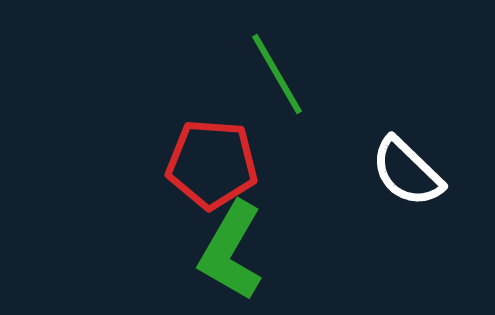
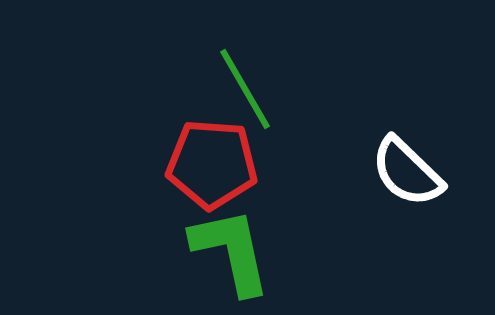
green line: moved 32 px left, 15 px down
green L-shape: rotated 138 degrees clockwise
